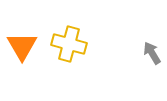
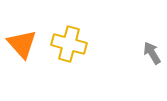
orange triangle: moved 2 px up; rotated 12 degrees counterclockwise
